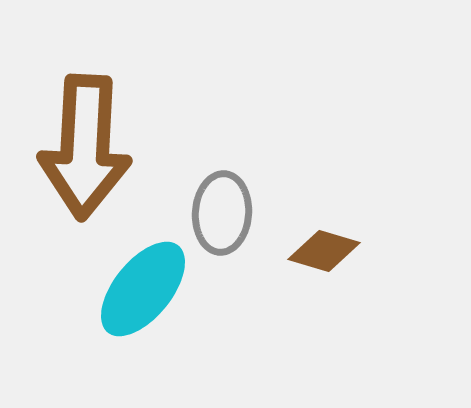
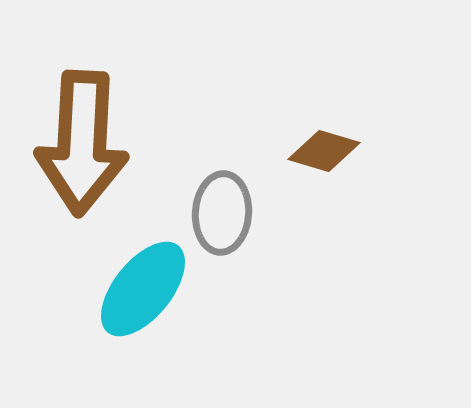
brown arrow: moved 3 px left, 4 px up
brown diamond: moved 100 px up
